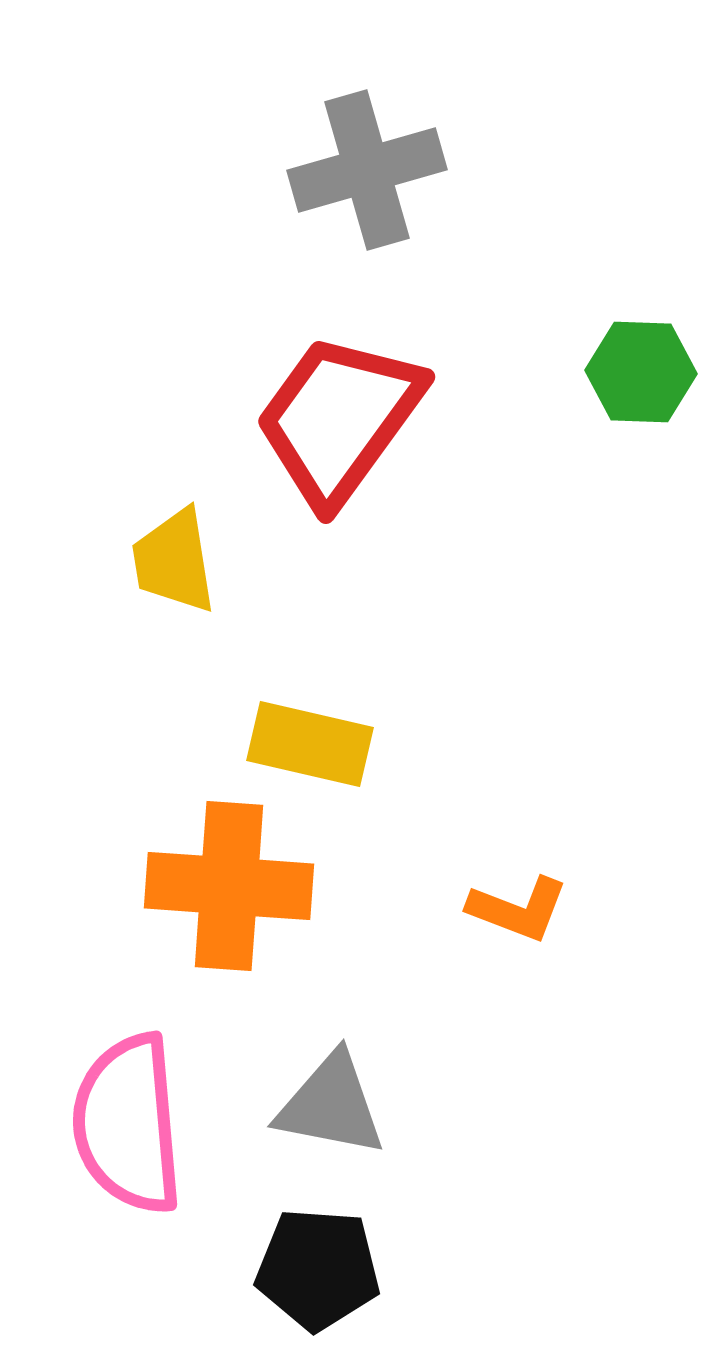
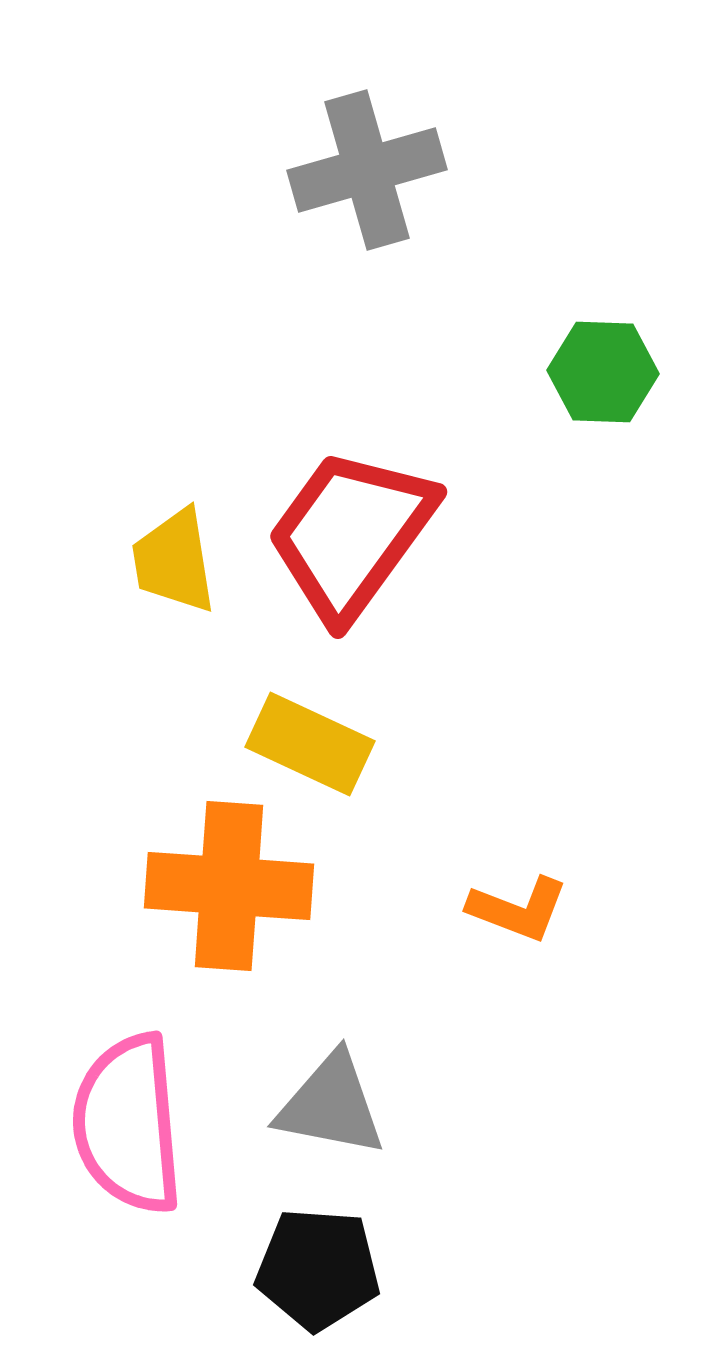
green hexagon: moved 38 px left
red trapezoid: moved 12 px right, 115 px down
yellow rectangle: rotated 12 degrees clockwise
